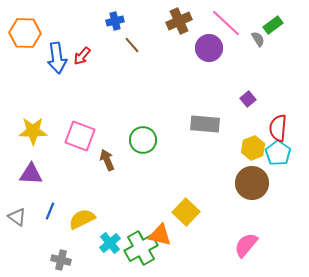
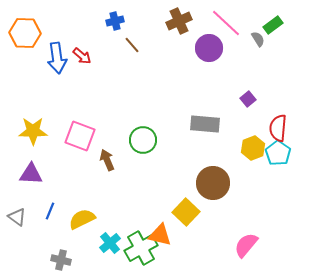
red arrow: rotated 90 degrees counterclockwise
brown circle: moved 39 px left
